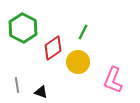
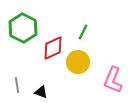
red diamond: rotated 10 degrees clockwise
